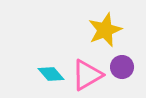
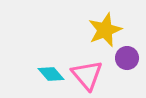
purple circle: moved 5 px right, 9 px up
pink triangle: rotated 40 degrees counterclockwise
